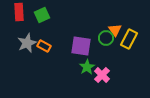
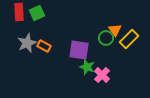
green square: moved 5 px left, 2 px up
yellow rectangle: rotated 18 degrees clockwise
purple square: moved 2 px left, 4 px down
green star: rotated 21 degrees counterclockwise
